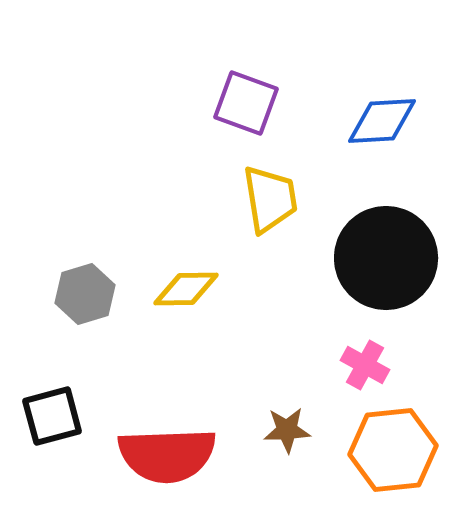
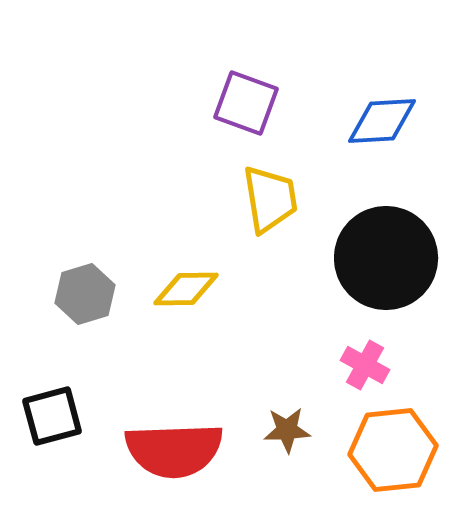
red semicircle: moved 7 px right, 5 px up
